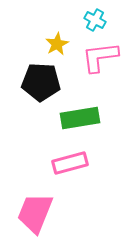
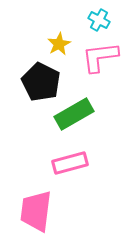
cyan cross: moved 4 px right
yellow star: moved 2 px right
black pentagon: rotated 24 degrees clockwise
green rectangle: moved 6 px left, 4 px up; rotated 21 degrees counterclockwise
pink trapezoid: moved 1 px right, 2 px up; rotated 15 degrees counterclockwise
